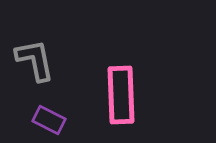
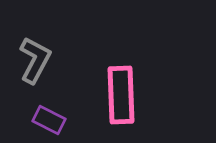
gray L-shape: rotated 39 degrees clockwise
